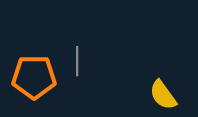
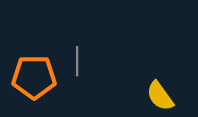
yellow semicircle: moved 3 px left, 1 px down
